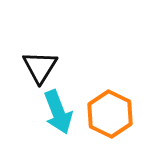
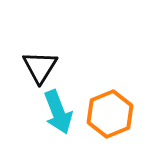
orange hexagon: rotated 12 degrees clockwise
